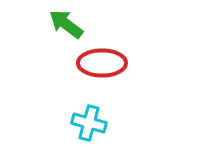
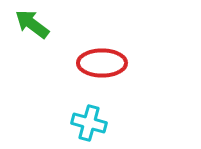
green arrow: moved 34 px left
